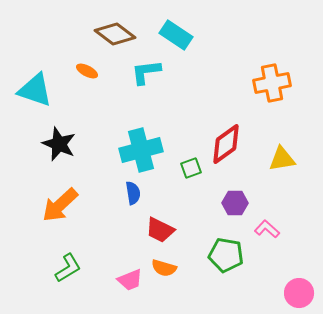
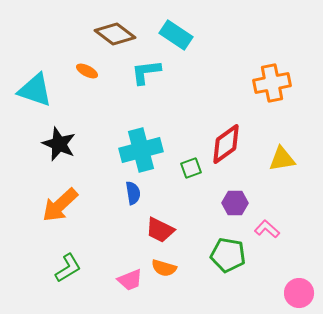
green pentagon: moved 2 px right
